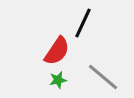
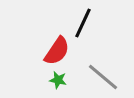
green star: rotated 24 degrees clockwise
